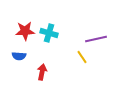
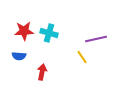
red star: moved 1 px left
